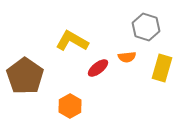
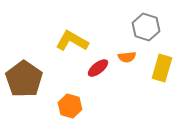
brown pentagon: moved 1 px left, 3 px down
orange hexagon: rotated 15 degrees counterclockwise
